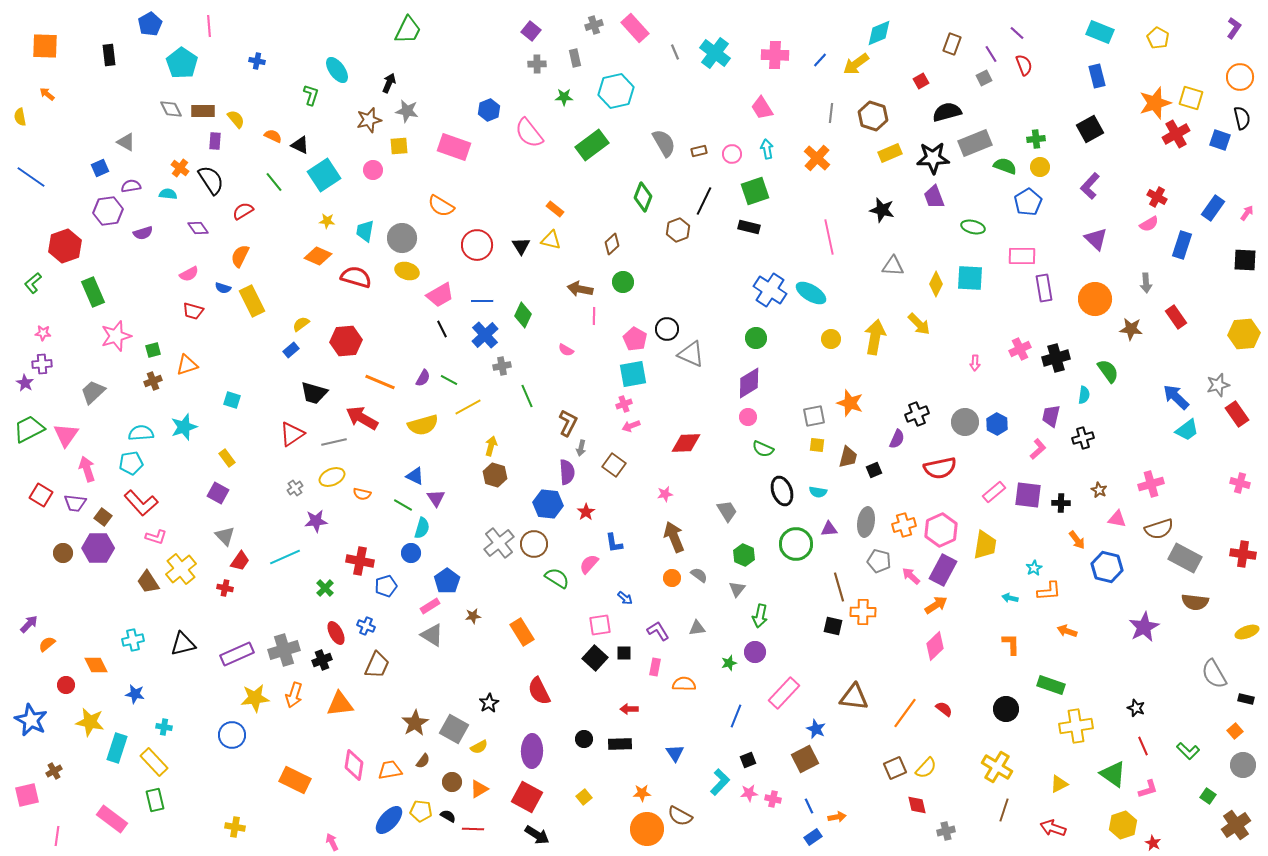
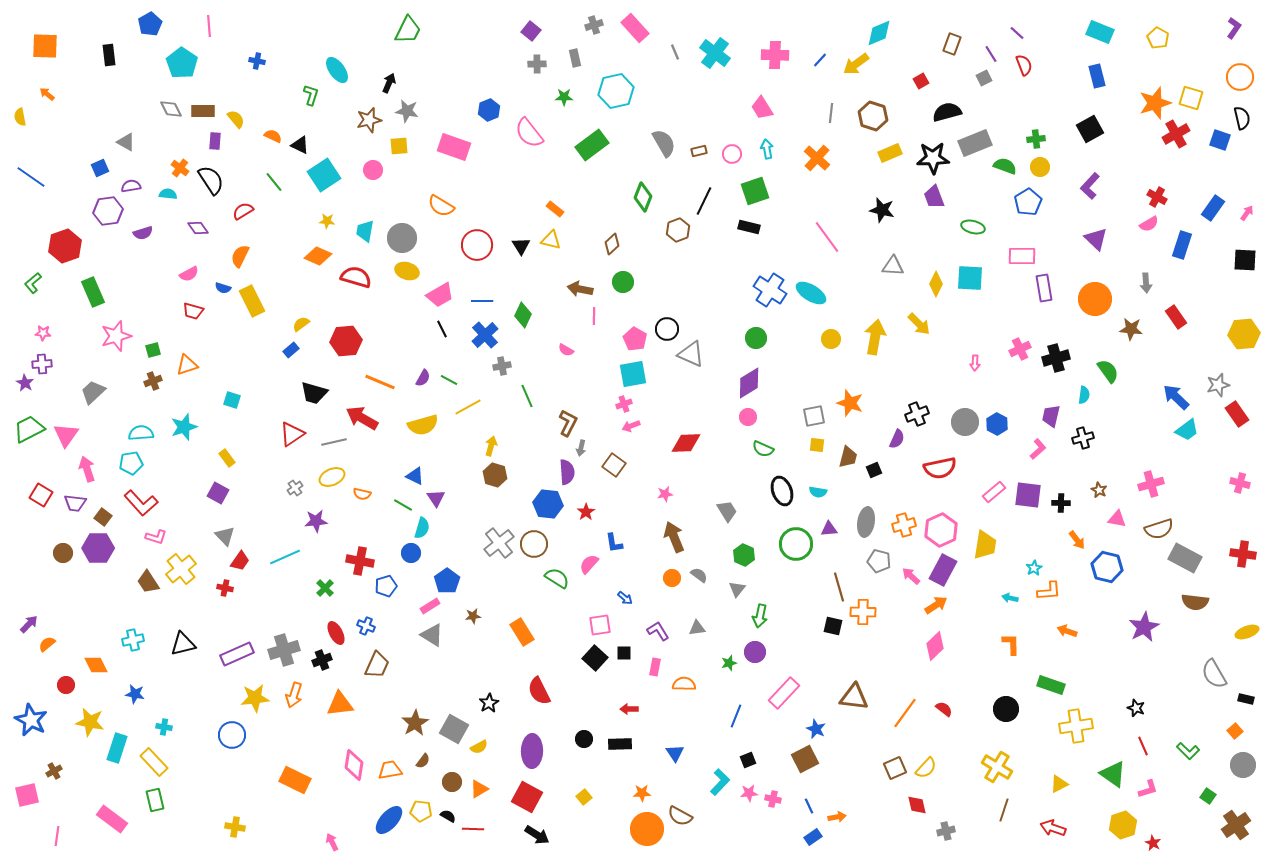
pink line at (829, 237): moved 2 px left; rotated 24 degrees counterclockwise
